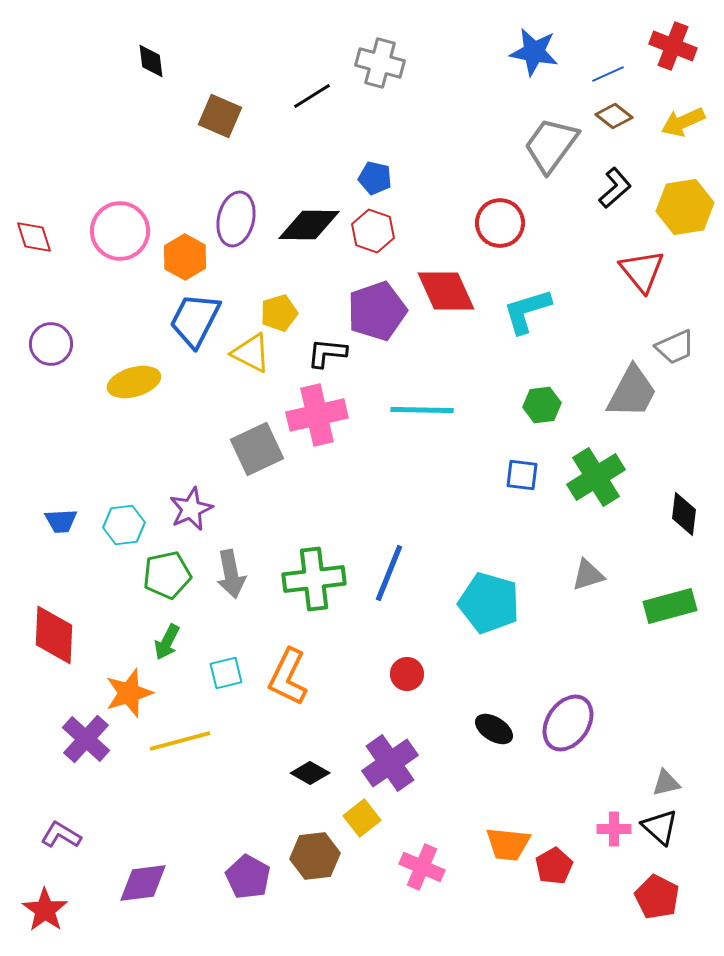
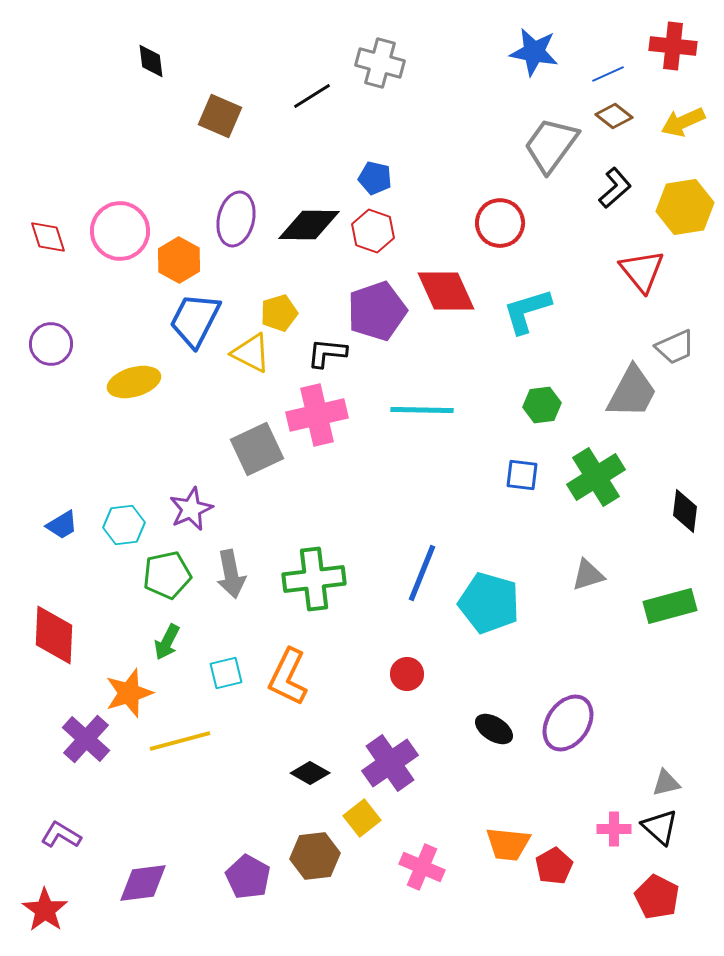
red cross at (673, 46): rotated 15 degrees counterclockwise
red diamond at (34, 237): moved 14 px right
orange hexagon at (185, 257): moved 6 px left, 3 px down
black diamond at (684, 514): moved 1 px right, 3 px up
blue trapezoid at (61, 521): moved 1 px right, 4 px down; rotated 28 degrees counterclockwise
blue line at (389, 573): moved 33 px right
